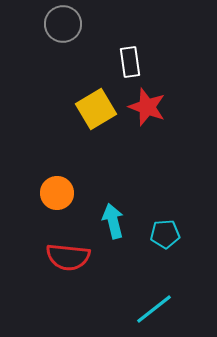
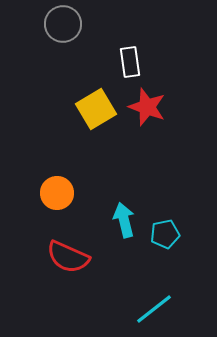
cyan arrow: moved 11 px right, 1 px up
cyan pentagon: rotated 8 degrees counterclockwise
red semicircle: rotated 18 degrees clockwise
